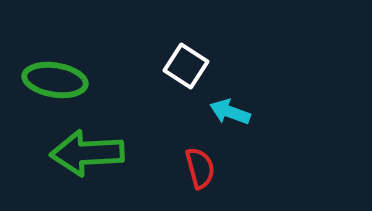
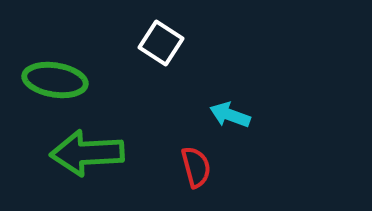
white square: moved 25 px left, 23 px up
cyan arrow: moved 3 px down
red semicircle: moved 4 px left, 1 px up
